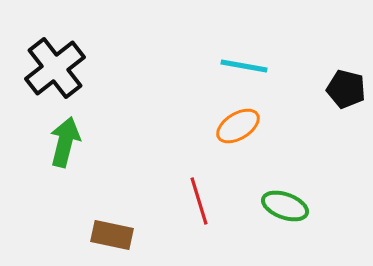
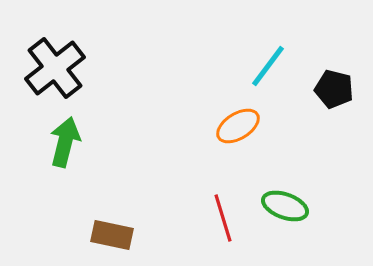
cyan line: moved 24 px right; rotated 63 degrees counterclockwise
black pentagon: moved 12 px left
red line: moved 24 px right, 17 px down
